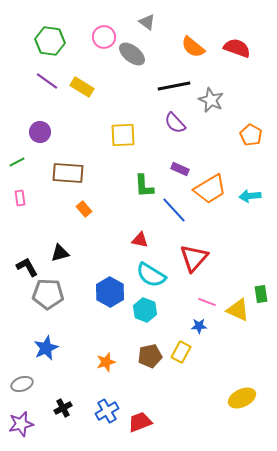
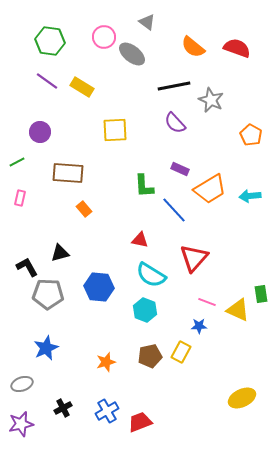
yellow square at (123, 135): moved 8 px left, 5 px up
pink rectangle at (20, 198): rotated 21 degrees clockwise
blue hexagon at (110, 292): moved 11 px left, 5 px up; rotated 24 degrees counterclockwise
